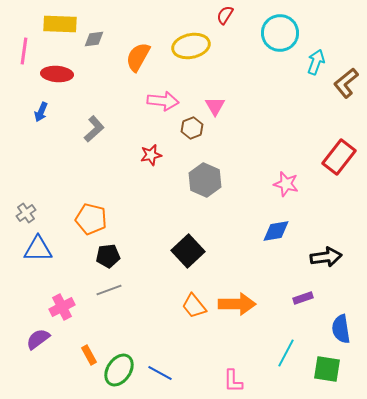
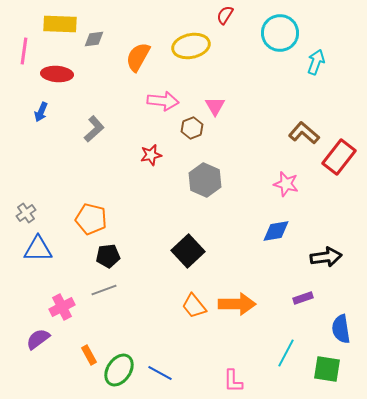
brown L-shape: moved 42 px left, 50 px down; rotated 80 degrees clockwise
gray line: moved 5 px left
